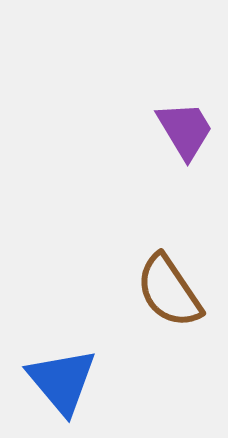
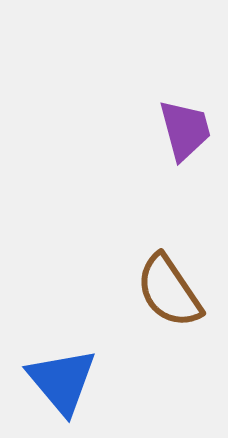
purple trapezoid: rotated 16 degrees clockwise
